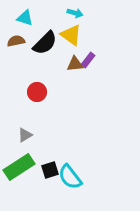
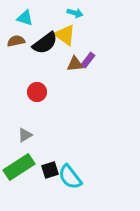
yellow triangle: moved 6 px left
black semicircle: rotated 8 degrees clockwise
